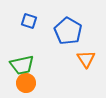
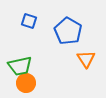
green trapezoid: moved 2 px left, 1 px down
